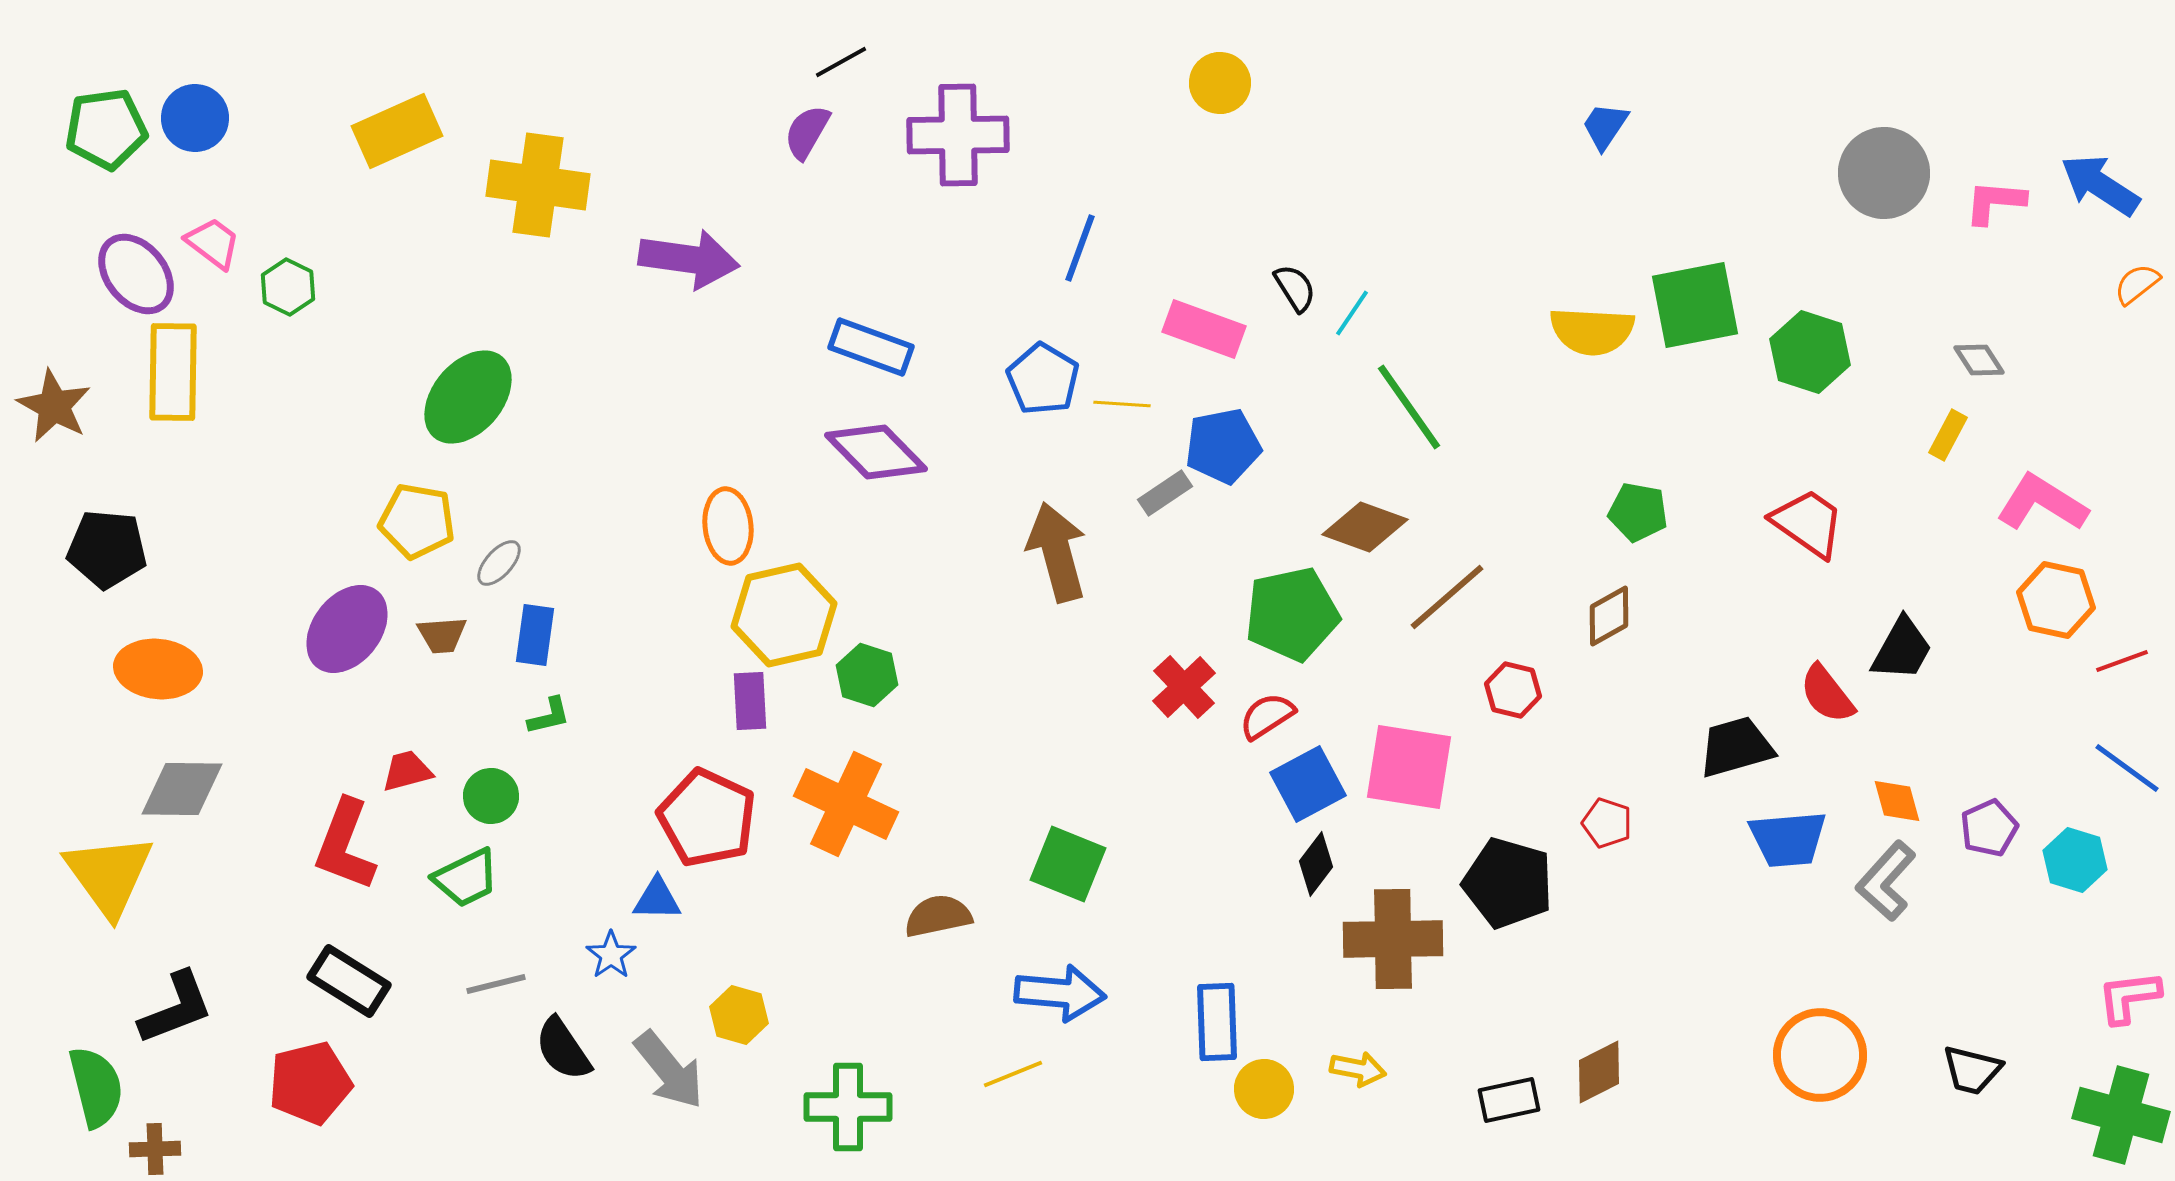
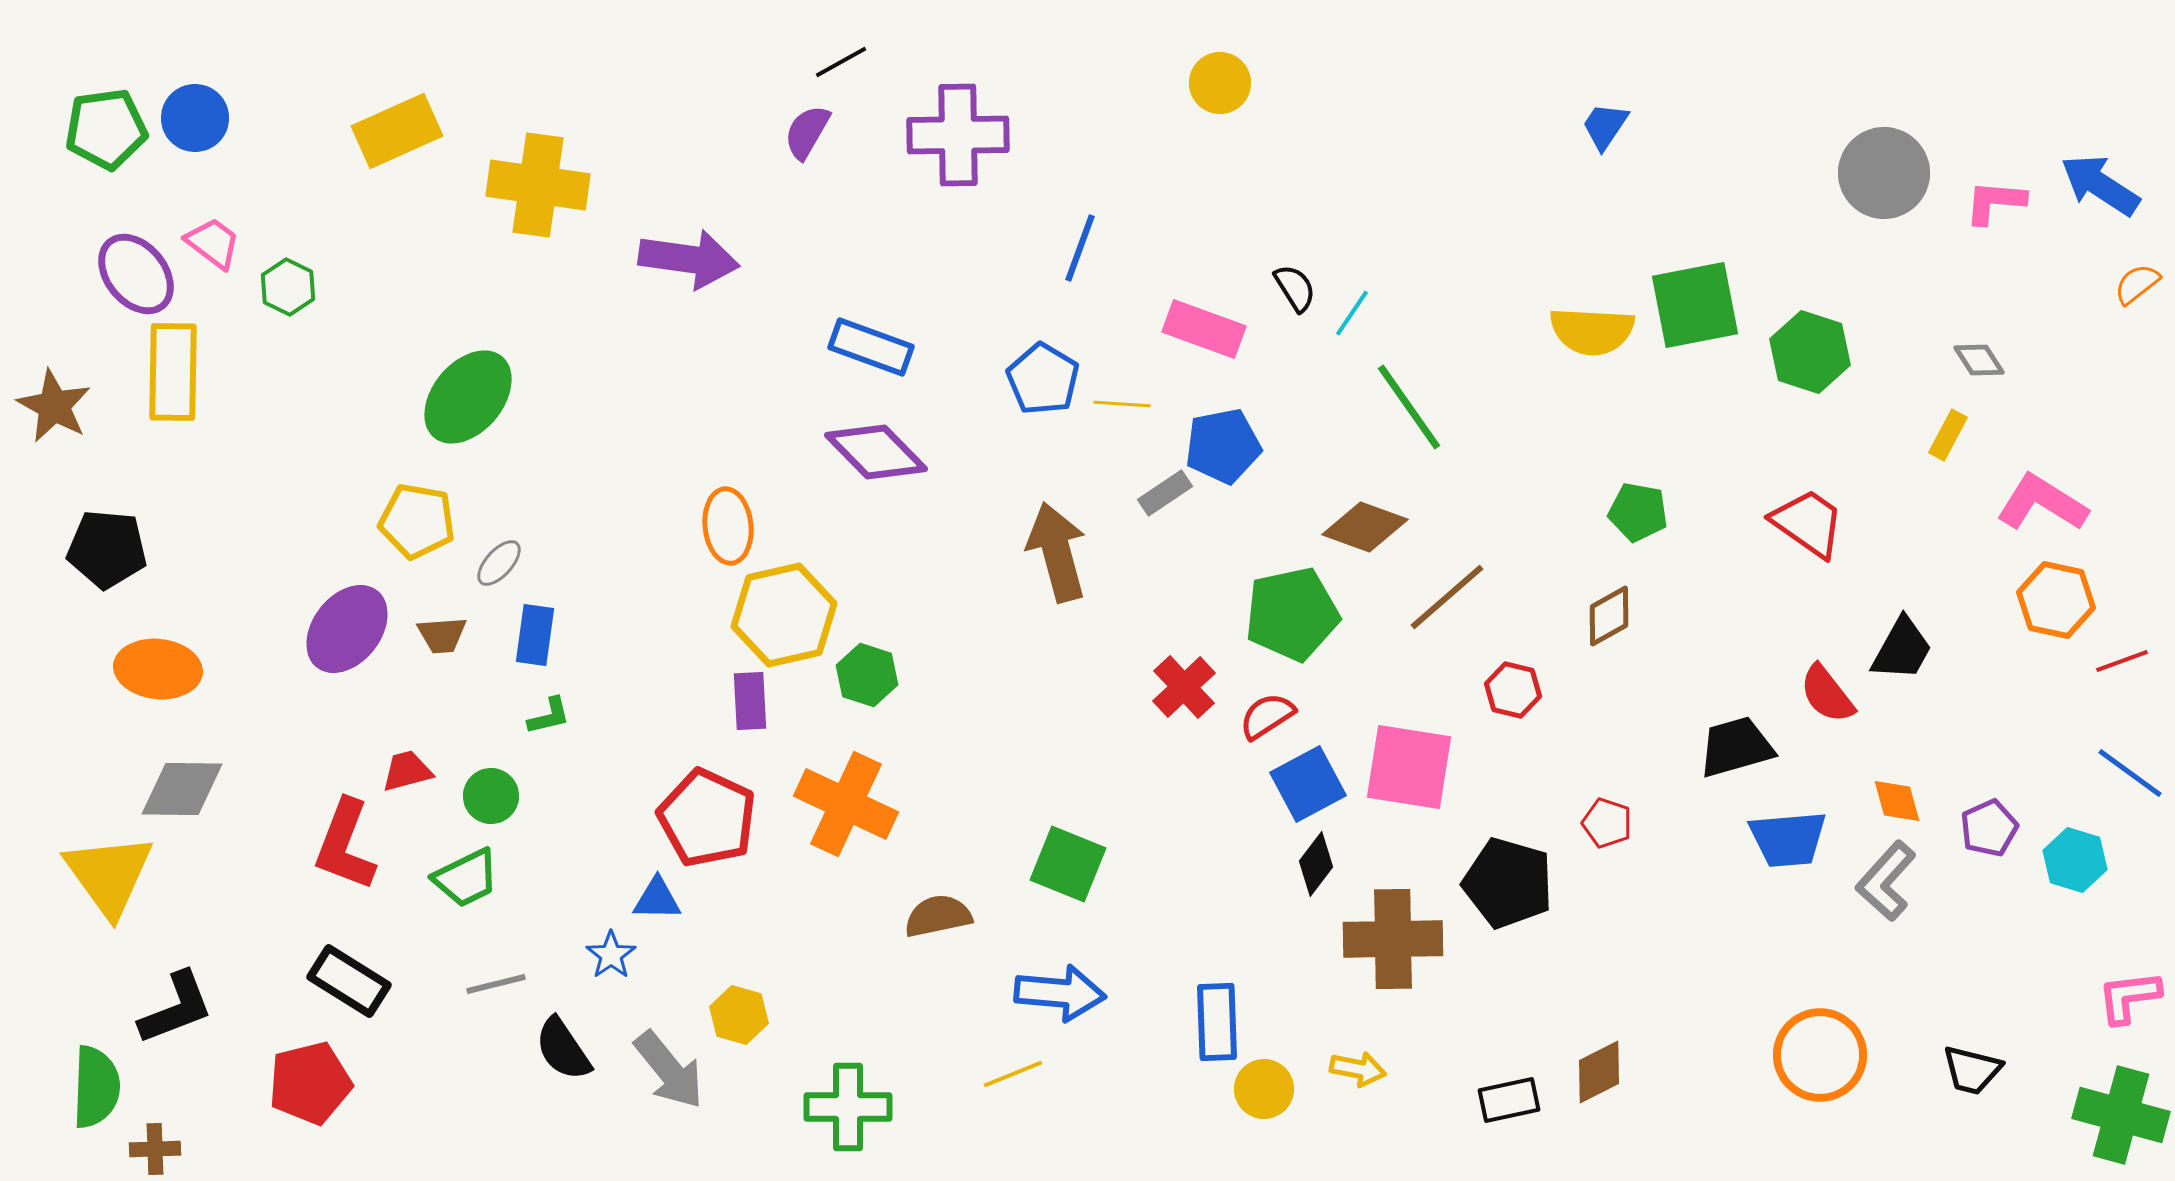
blue line at (2127, 768): moved 3 px right, 5 px down
green semicircle at (96, 1087): rotated 16 degrees clockwise
